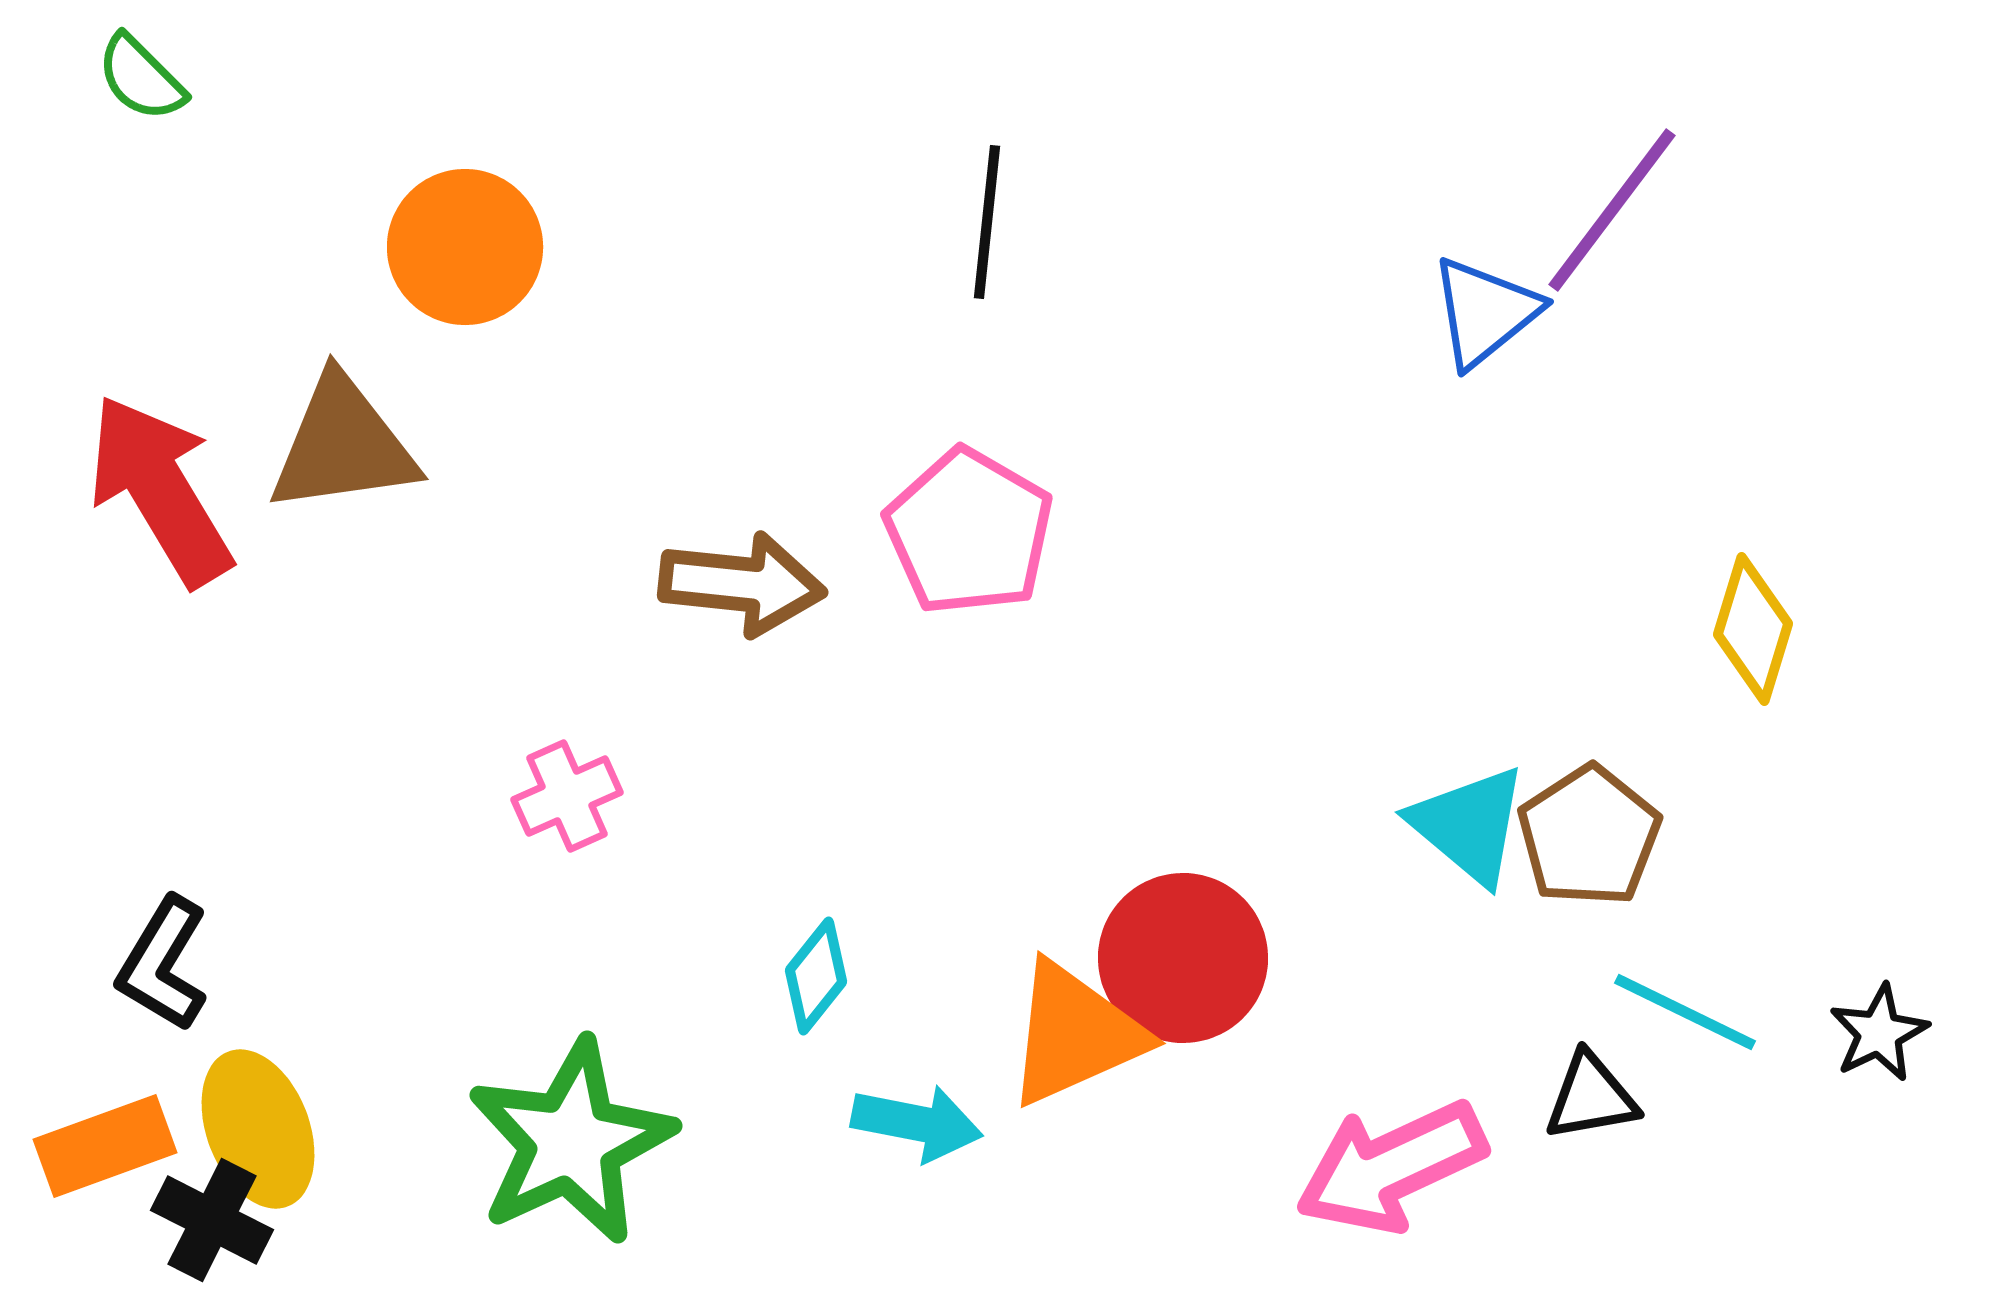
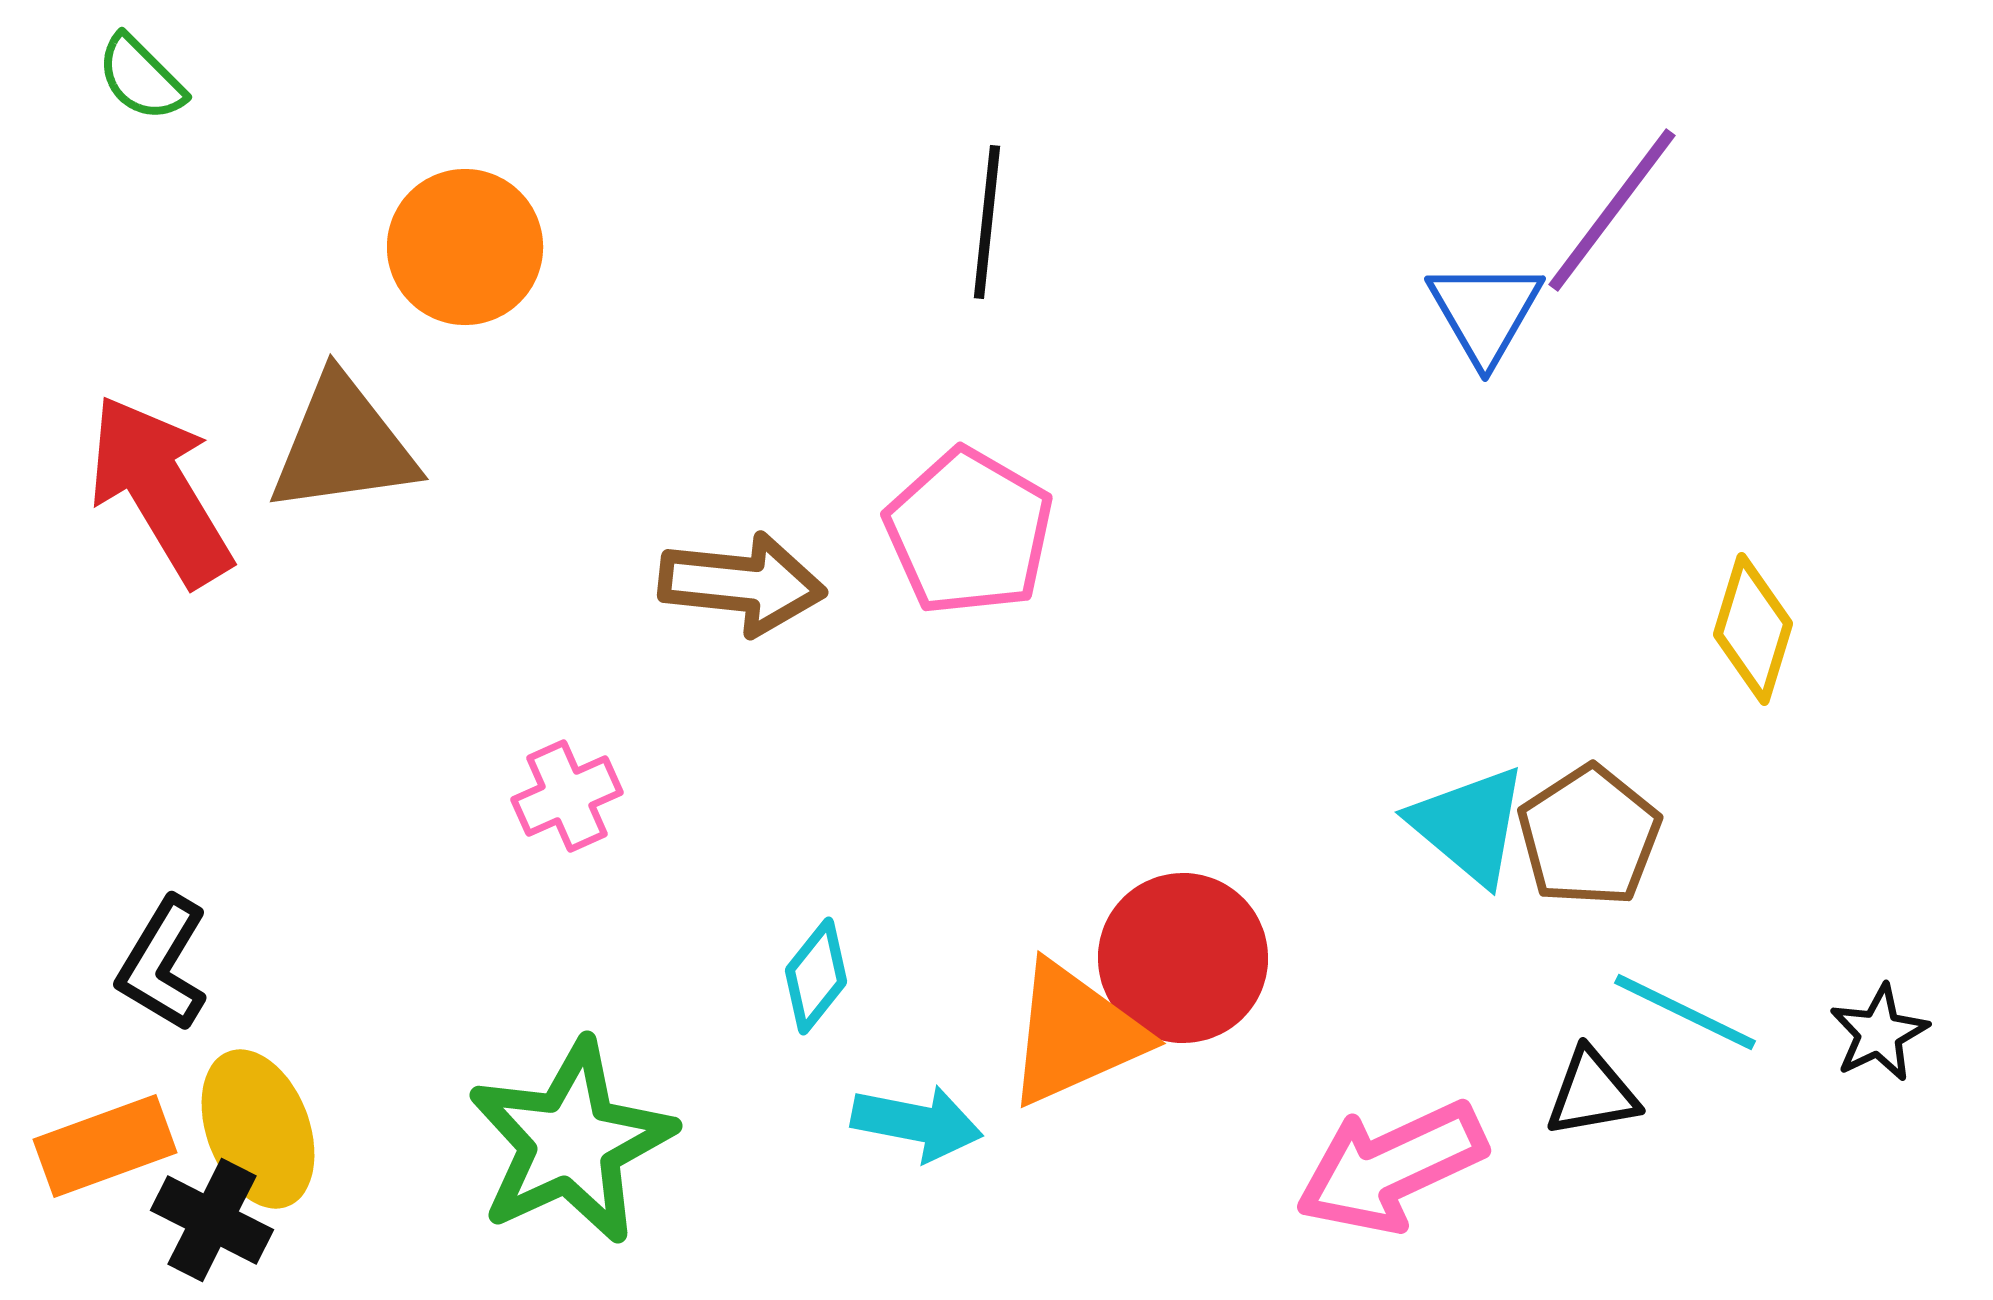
blue triangle: rotated 21 degrees counterclockwise
black triangle: moved 1 px right, 4 px up
